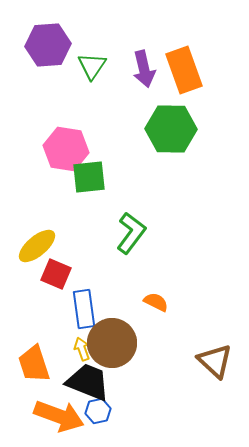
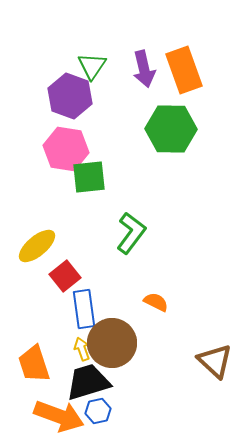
purple hexagon: moved 22 px right, 51 px down; rotated 24 degrees clockwise
red square: moved 9 px right, 2 px down; rotated 28 degrees clockwise
black trapezoid: rotated 39 degrees counterclockwise
